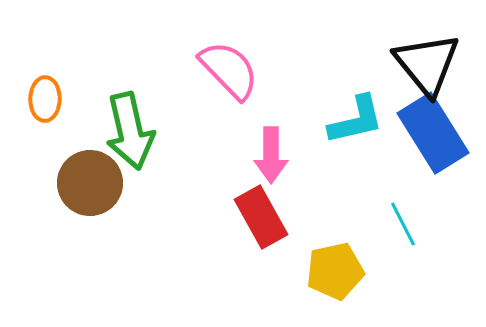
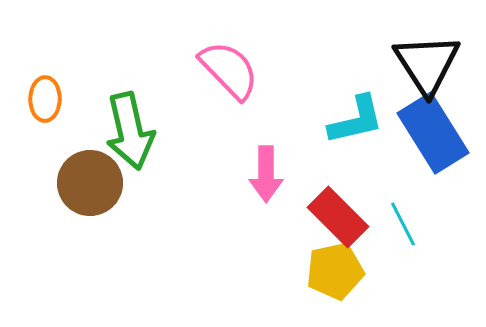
black triangle: rotated 6 degrees clockwise
pink arrow: moved 5 px left, 19 px down
red rectangle: moved 77 px right; rotated 16 degrees counterclockwise
